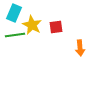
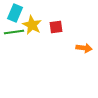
cyan rectangle: moved 1 px right
green line: moved 1 px left, 3 px up
orange arrow: moved 4 px right; rotated 77 degrees counterclockwise
